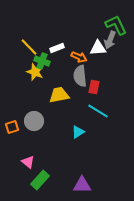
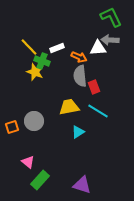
green L-shape: moved 5 px left, 8 px up
gray arrow: rotated 72 degrees clockwise
red rectangle: rotated 32 degrees counterclockwise
yellow trapezoid: moved 10 px right, 12 px down
purple triangle: rotated 18 degrees clockwise
